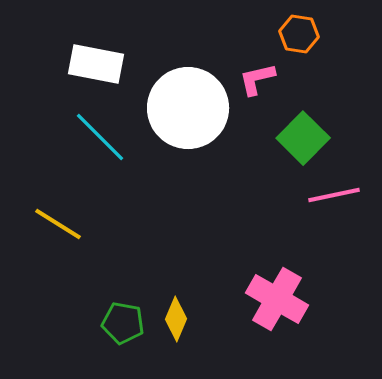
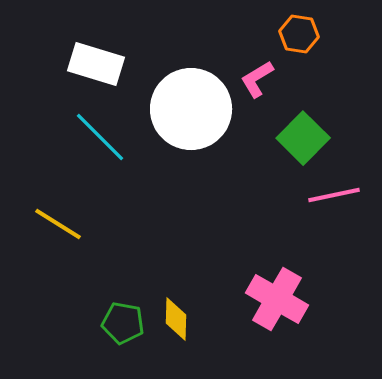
white rectangle: rotated 6 degrees clockwise
pink L-shape: rotated 18 degrees counterclockwise
white circle: moved 3 px right, 1 px down
yellow diamond: rotated 21 degrees counterclockwise
